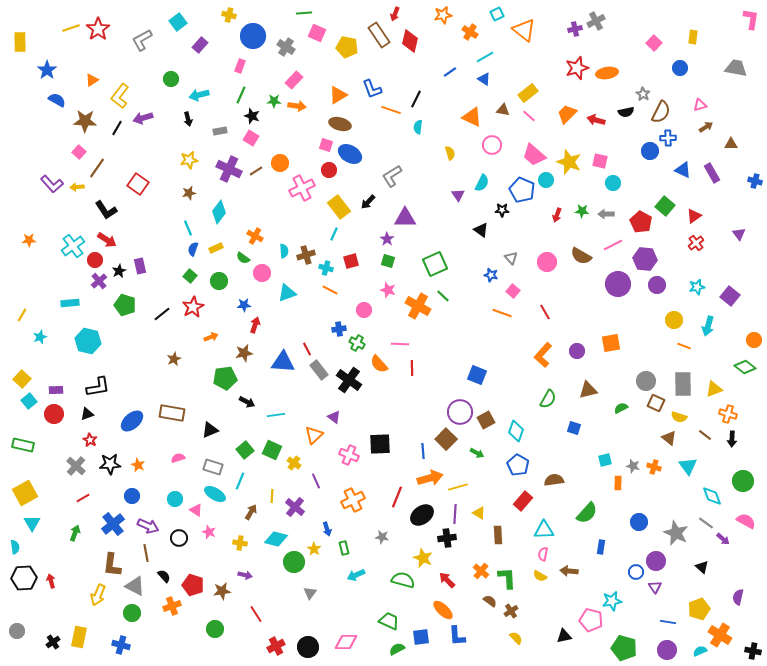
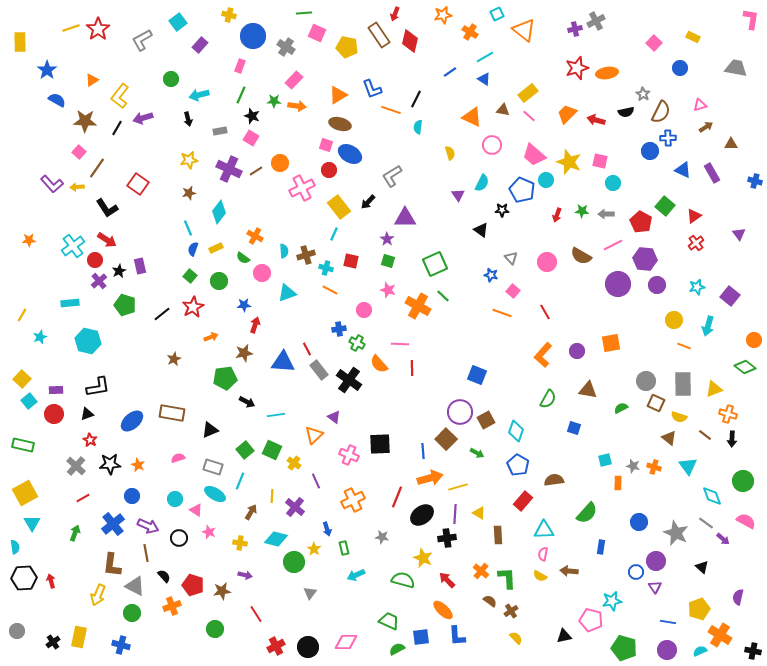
yellow rectangle at (693, 37): rotated 72 degrees counterclockwise
black L-shape at (106, 210): moved 1 px right, 2 px up
red square at (351, 261): rotated 28 degrees clockwise
brown triangle at (588, 390): rotated 24 degrees clockwise
